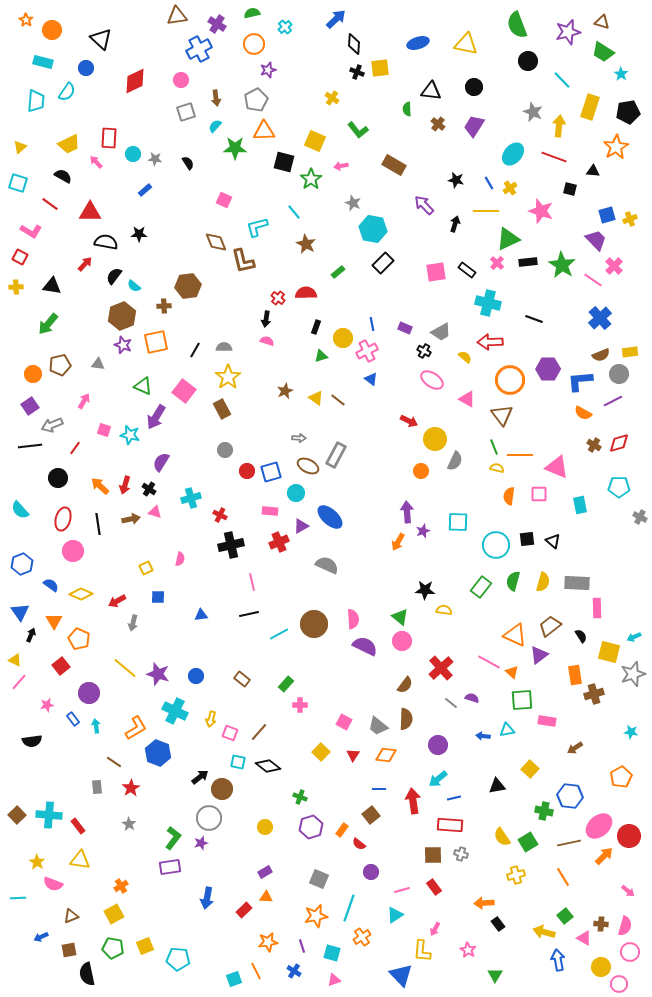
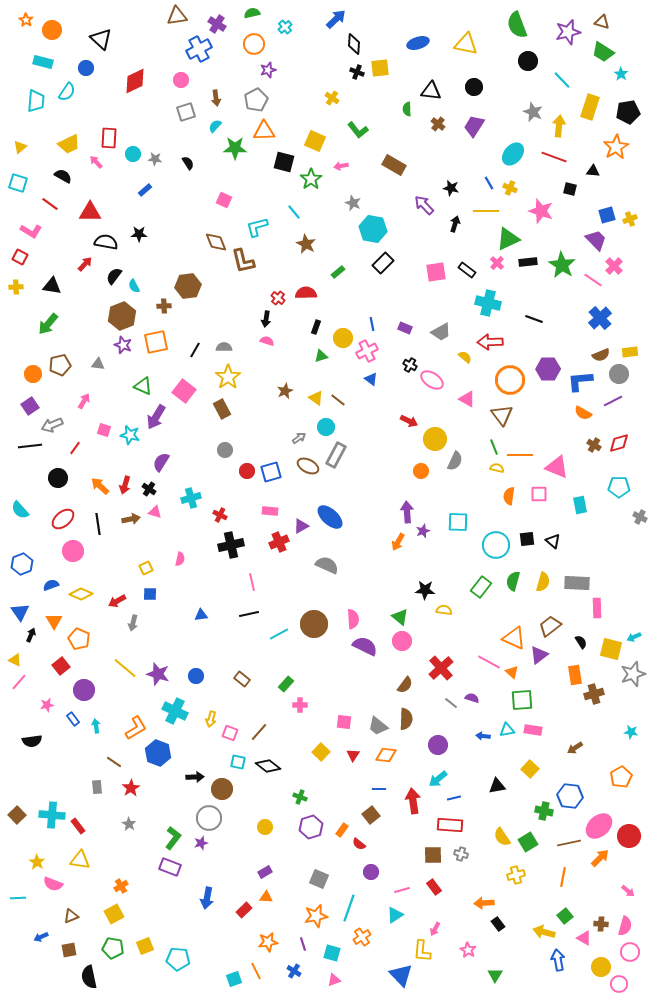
black star at (456, 180): moved 5 px left, 8 px down
yellow cross at (510, 188): rotated 32 degrees counterclockwise
cyan semicircle at (134, 286): rotated 24 degrees clockwise
black cross at (424, 351): moved 14 px left, 14 px down
gray arrow at (299, 438): rotated 40 degrees counterclockwise
cyan circle at (296, 493): moved 30 px right, 66 px up
red ellipse at (63, 519): rotated 35 degrees clockwise
blue semicircle at (51, 585): rotated 56 degrees counterclockwise
blue square at (158, 597): moved 8 px left, 3 px up
orange triangle at (515, 635): moved 1 px left, 3 px down
black semicircle at (581, 636): moved 6 px down
yellow square at (609, 652): moved 2 px right, 3 px up
purple circle at (89, 693): moved 5 px left, 3 px up
pink rectangle at (547, 721): moved 14 px left, 9 px down
pink square at (344, 722): rotated 21 degrees counterclockwise
black arrow at (200, 777): moved 5 px left; rotated 36 degrees clockwise
cyan cross at (49, 815): moved 3 px right
orange arrow at (604, 856): moved 4 px left, 2 px down
purple rectangle at (170, 867): rotated 30 degrees clockwise
orange line at (563, 877): rotated 42 degrees clockwise
purple line at (302, 946): moved 1 px right, 2 px up
black semicircle at (87, 974): moved 2 px right, 3 px down
